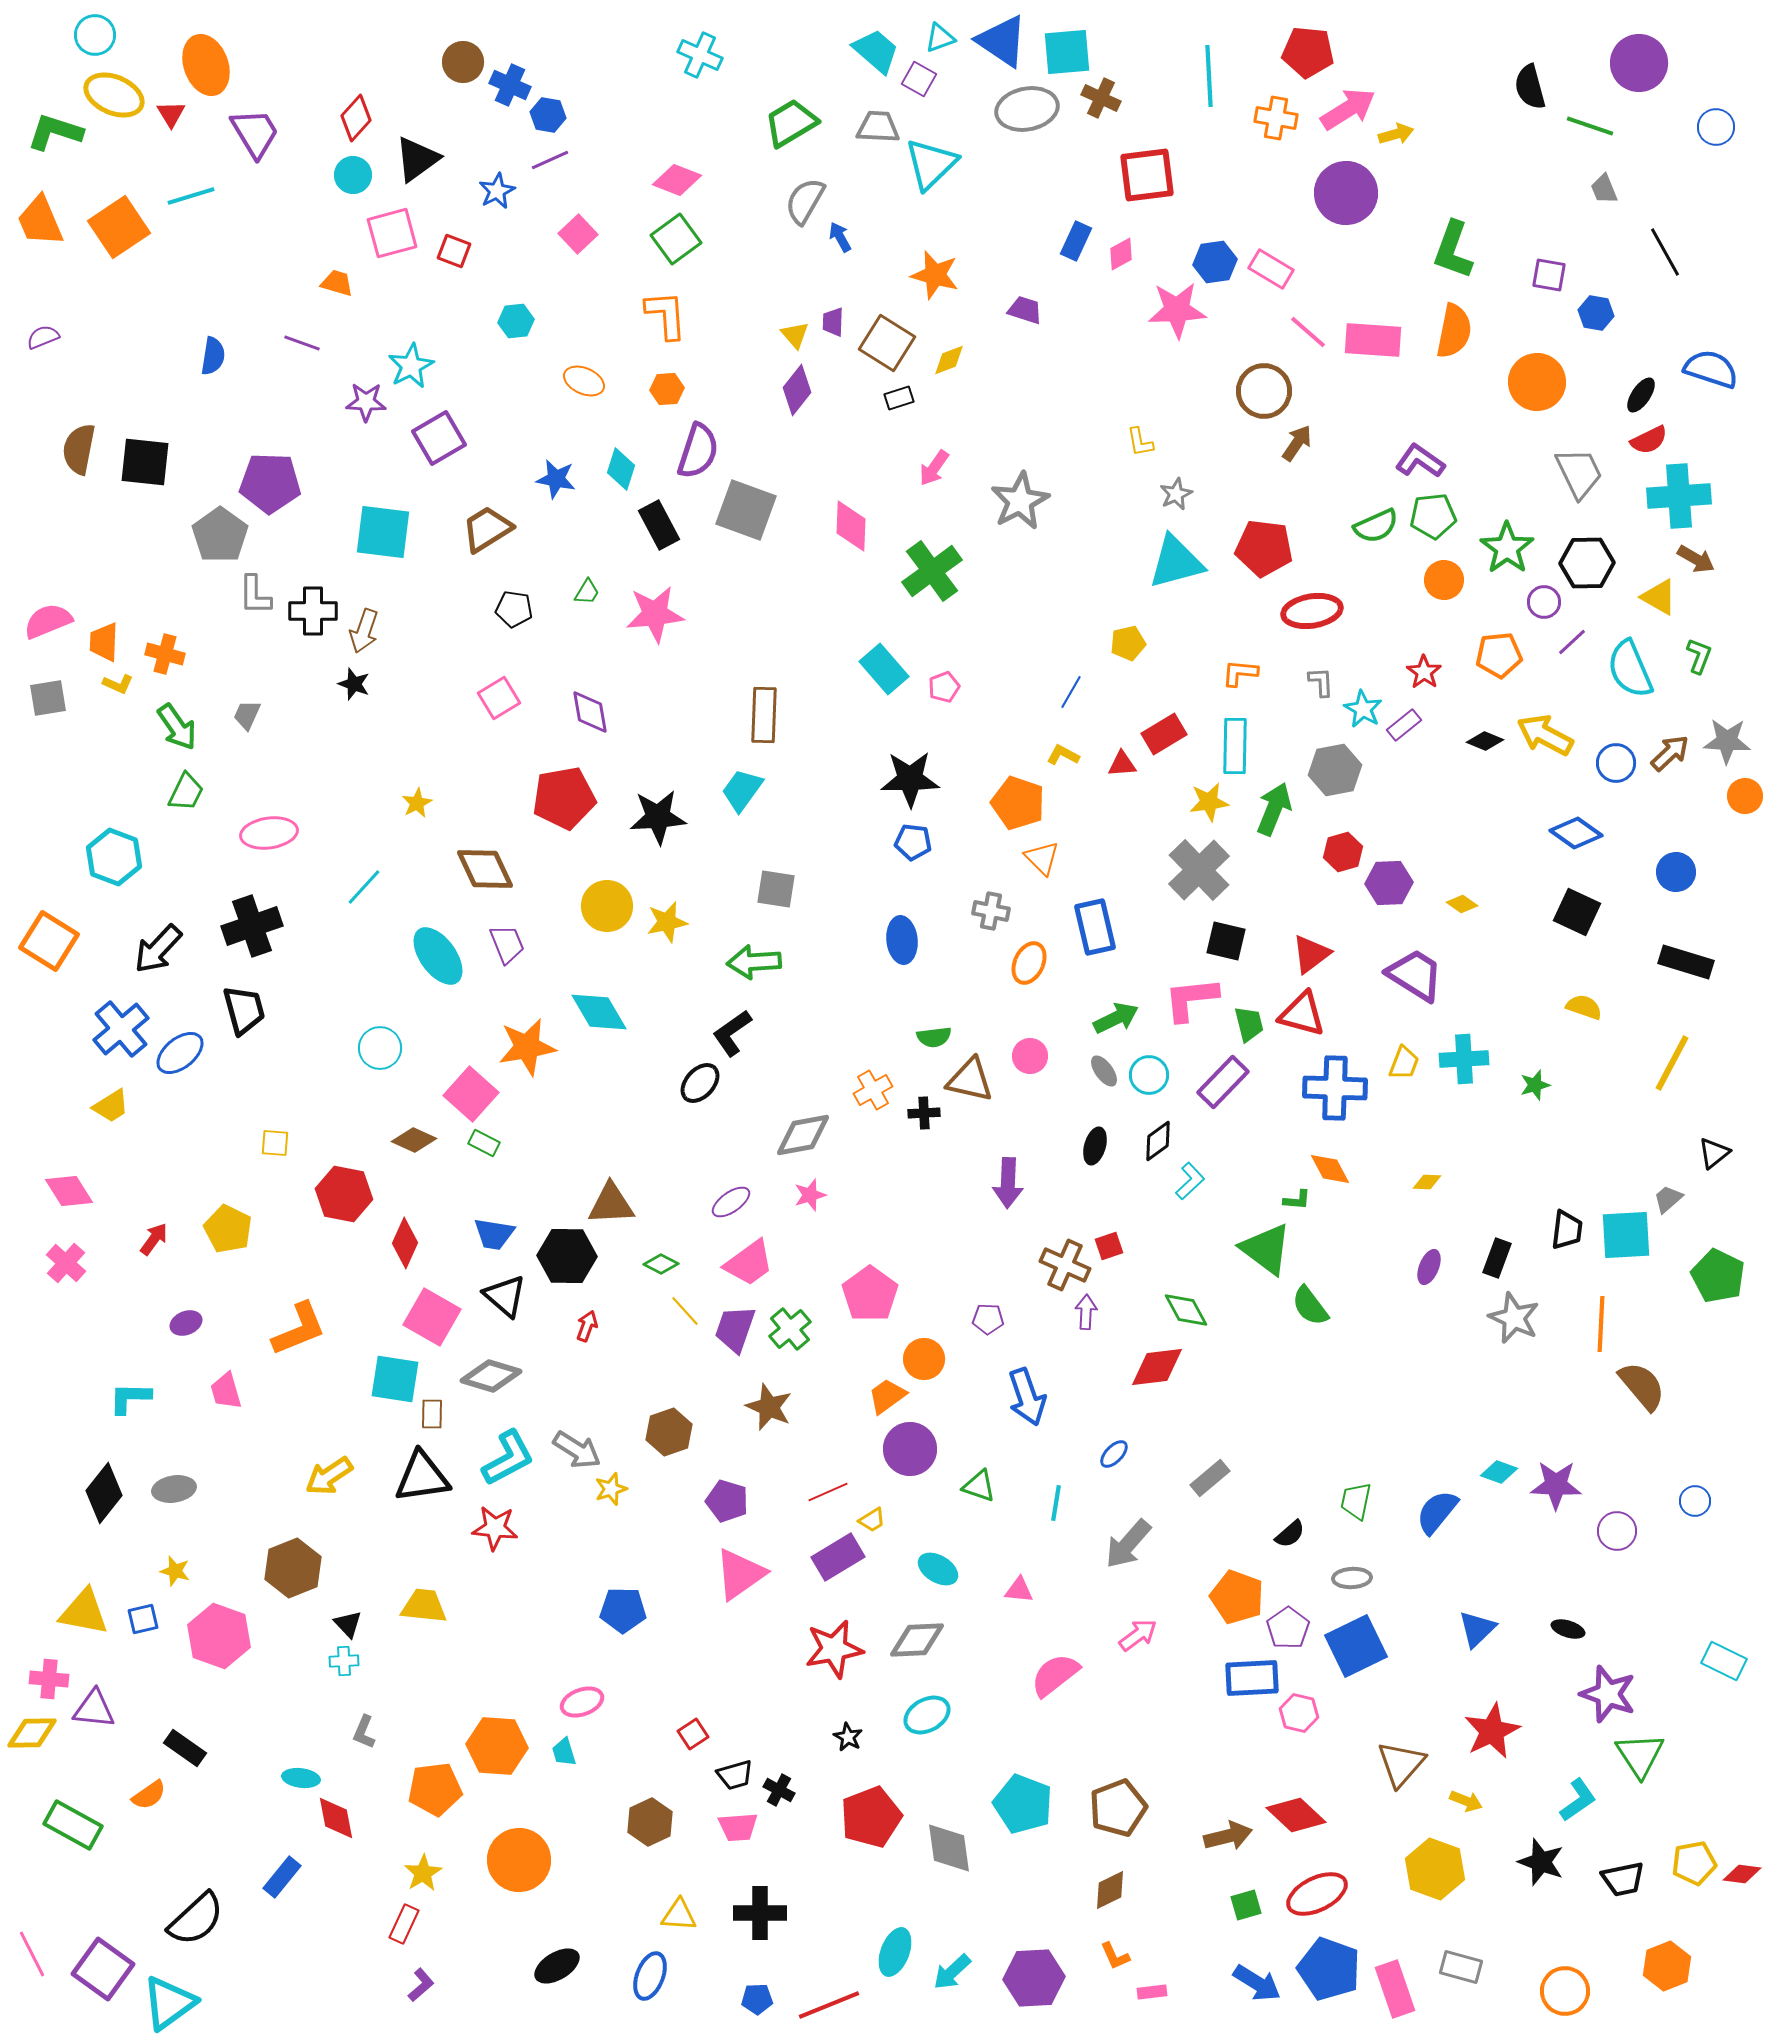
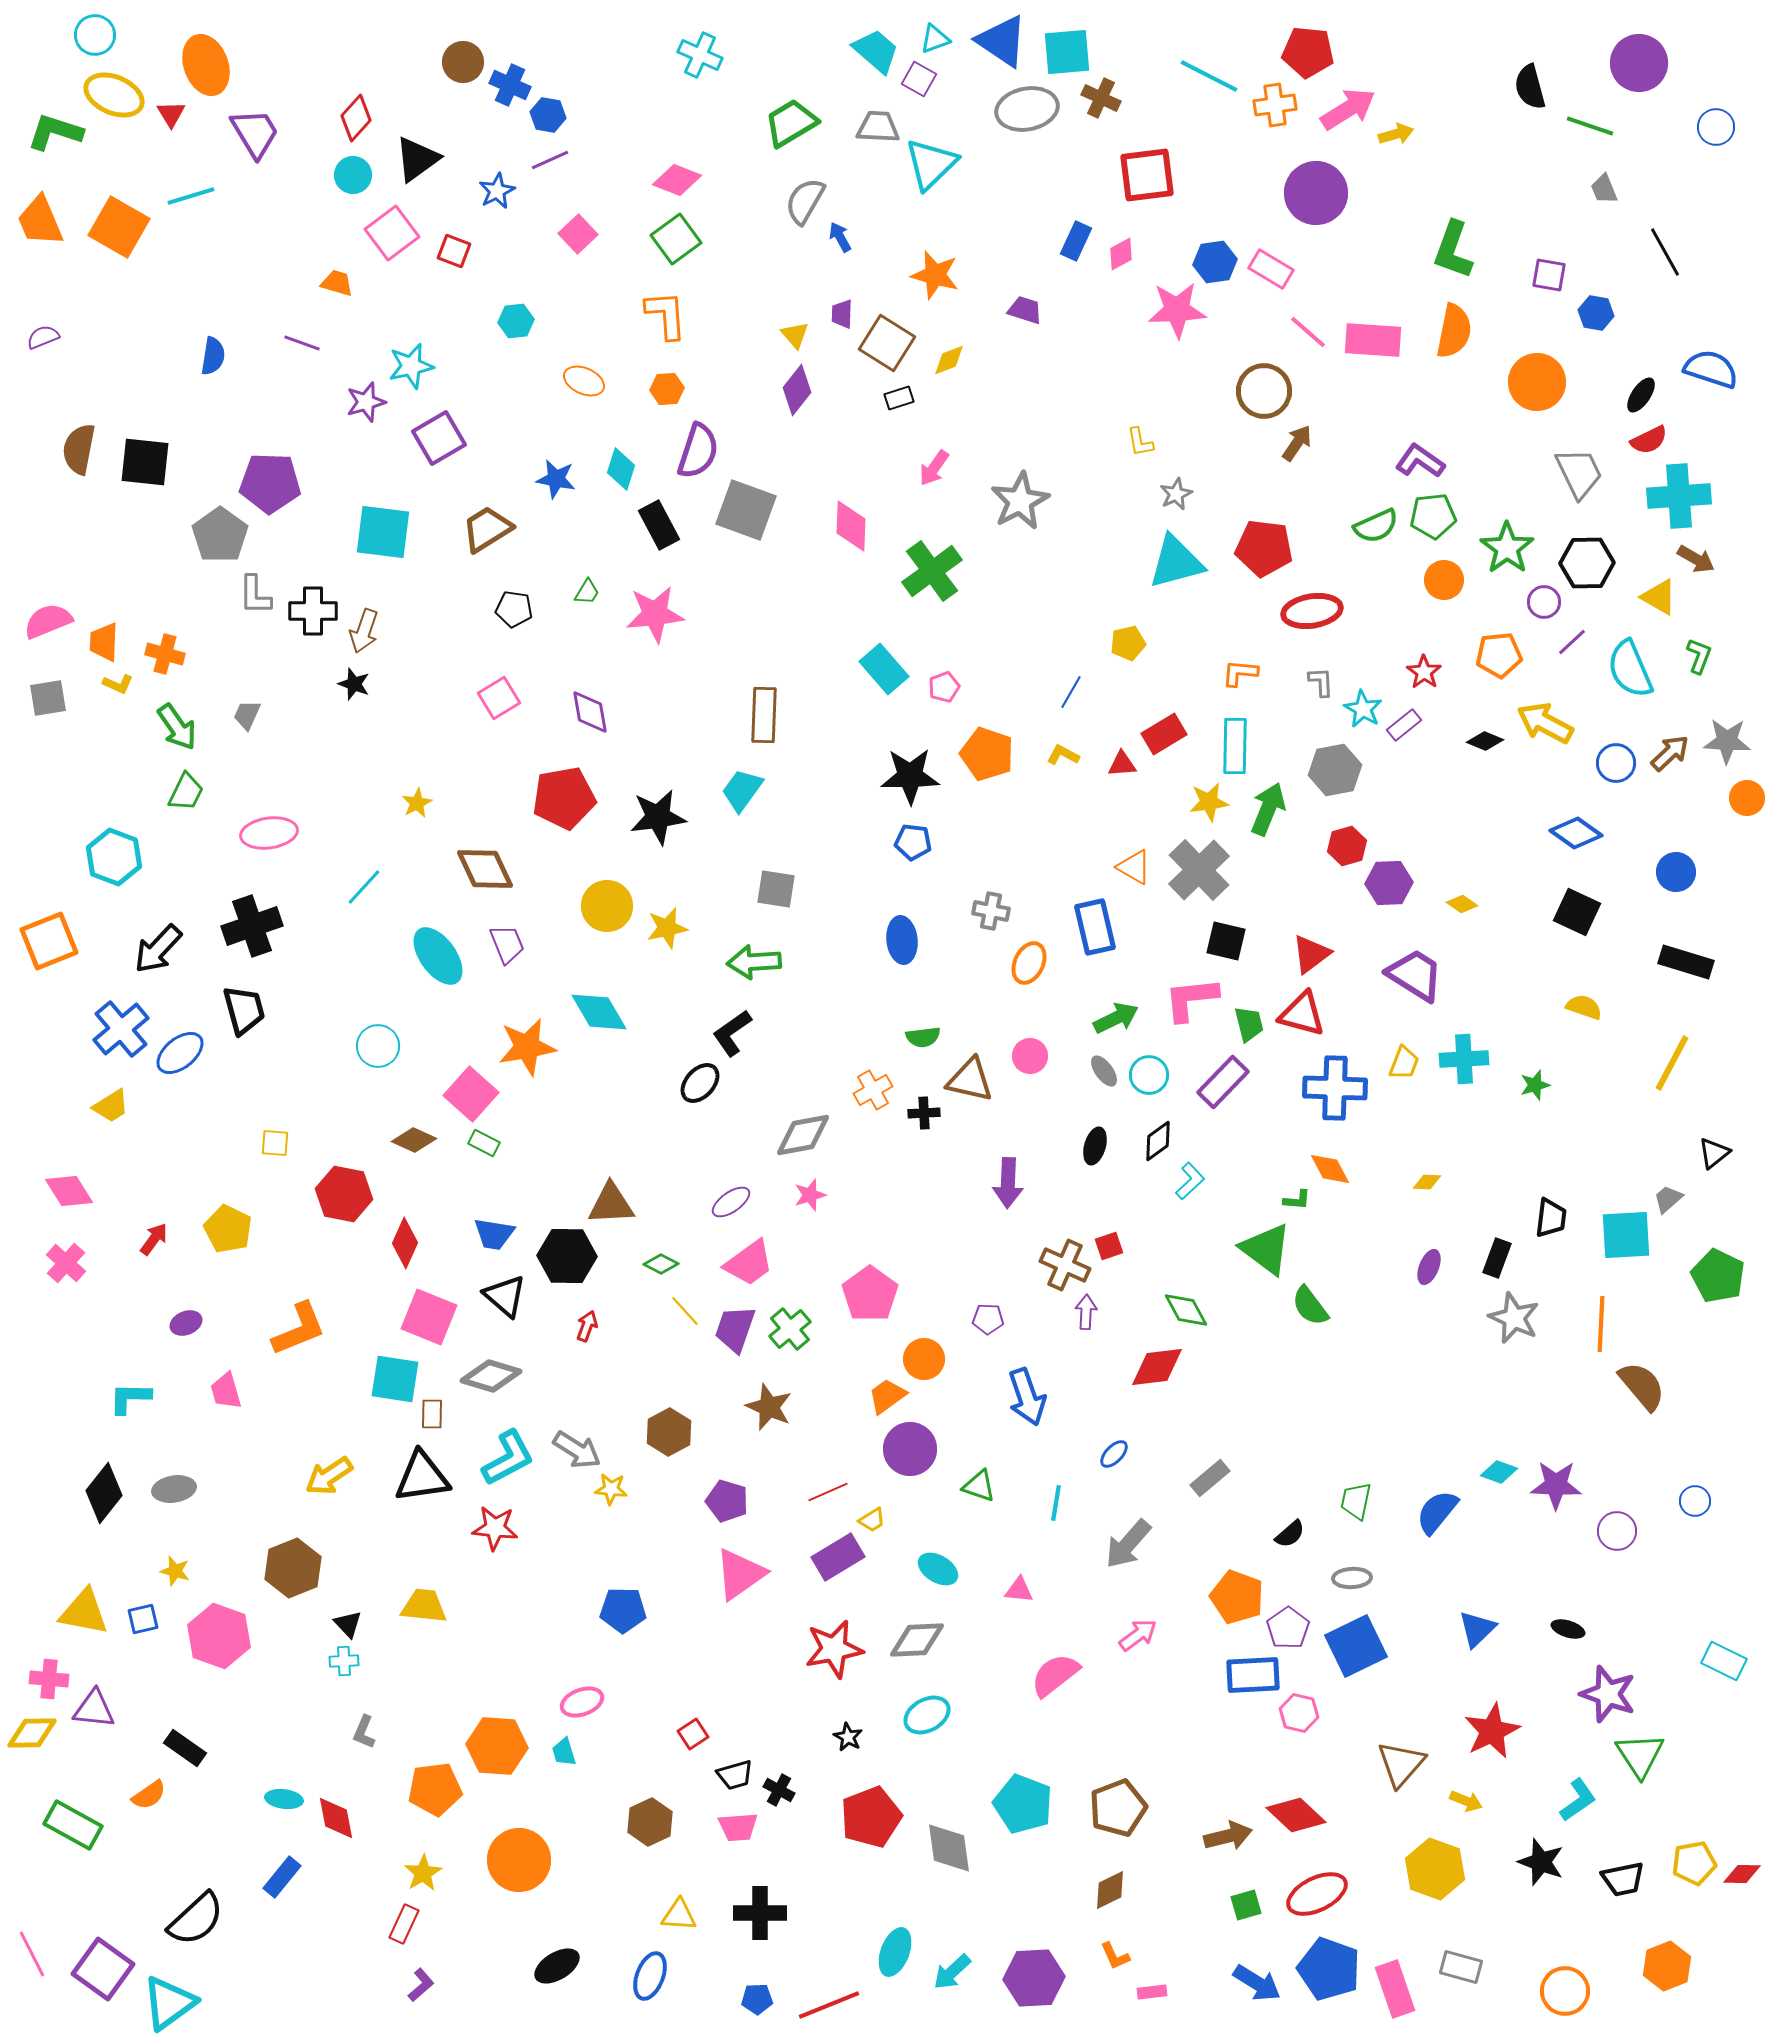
cyan triangle at (940, 38): moved 5 px left, 1 px down
cyan line at (1209, 76): rotated 60 degrees counterclockwise
orange cross at (1276, 118): moved 1 px left, 13 px up; rotated 18 degrees counterclockwise
purple circle at (1346, 193): moved 30 px left
orange square at (119, 227): rotated 26 degrees counterclockwise
pink square at (392, 233): rotated 22 degrees counterclockwise
purple trapezoid at (833, 322): moved 9 px right, 8 px up
cyan star at (411, 366): rotated 15 degrees clockwise
purple star at (366, 402): rotated 18 degrees counterclockwise
yellow arrow at (1545, 735): moved 12 px up
black star at (910, 779): moved 3 px up
orange circle at (1745, 796): moved 2 px right, 2 px down
orange pentagon at (1018, 803): moved 31 px left, 49 px up
green arrow at (1274, 809): moved 6 px left
black star at (658, 817): rotated 4 degrees counterclockwise
red hexagon at (1343, 852): moved 4 px right, 6 px up
orange triangle at (1042, 858): moved 92 px right, 9 px down; rotated 15 degrees counterclockwise
yellow star at (667, 922): moved 6 px down
orange square at (49, 941): rotated 36 degrees clockwise
green semicircle at (934, 1037): moved 11 px left
cyan circle at (380, 1048): moved 2 px left, 2 px up
black trapezoid at (1567, 1230): moved 16 px left, 12 px up
pink square at (432, 1317): moved 3 px left; rotated 8 degrees counterclockwise
brown hexagon at (669, 1432): rotated 9 degrees counterclockwise
yellow star at (611, 1489): rotated 24 degrees clockwise
blue rectangle at (1252, 1678): moved 1 px right, 3 px up
cyan ellipse at (301, 1778): moved 17 px left, 21 px down
red diamond at (1742, 1874): rotated 6 degrees counterclockwise
